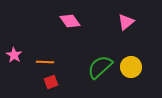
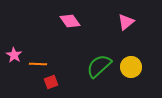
orange line: moved 7 px left, 2 px down
green semicircle: moved 1 px left, 1 px up
